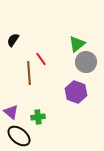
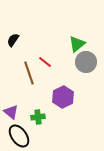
red line: moved 4 px right, 3 px down; rotated 16 degrees counterclockwise
brown line: rotated 15 degrees counterclockwise
purple hexagon: moved 13 px left, 5 px down; rotated 15 degrees clockwise
black ellipse: rotated 15 degrees clockwise
